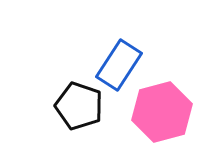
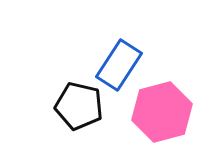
black pentagon: rotated 6 degrees counterclockwise
